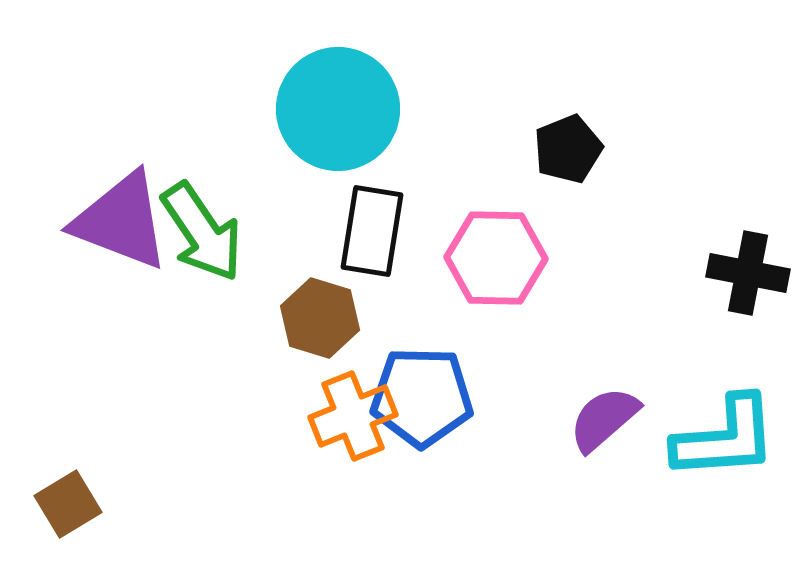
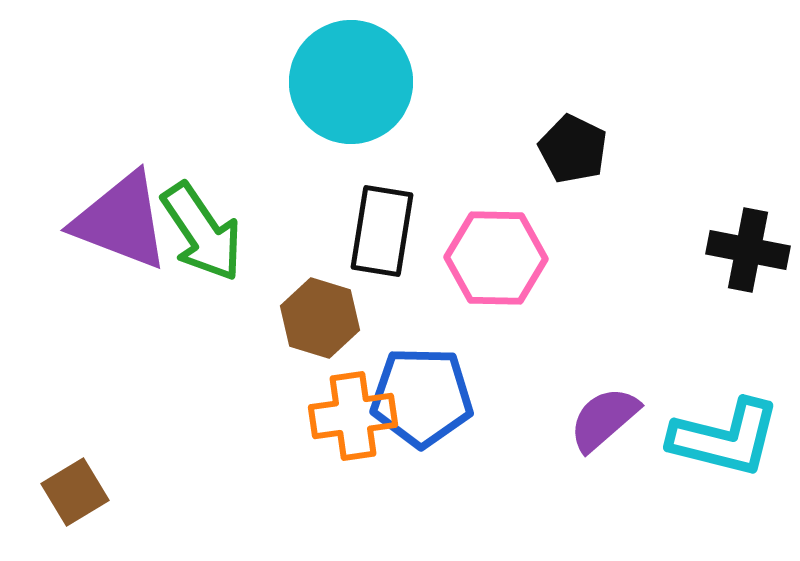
cyan circle: moved 13 px right, 27 px up
black pentagon: moved 5 px right; rotated 24 degrees counterclockwise
black rectangle: moved 10 px right
black cross: moved 23 px up
orange cross: rotated 14 degrees clockwise
cyan L-shape: rotated 18 degrees clockwise
brown square: moved 7 px right, 12 px up
